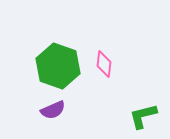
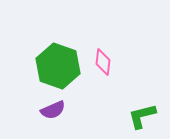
pink diamond: moved 1 px left, 2 px up
green L-shape: moved 1 px left
